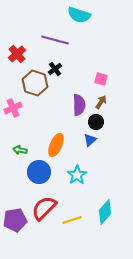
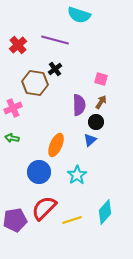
red cross: moved 1 px right, 9 px up
brown hexagon: rotated 10 degrees counterclockwise
green arrow: moved 8 px left, 12 px up
